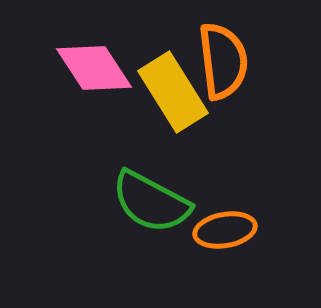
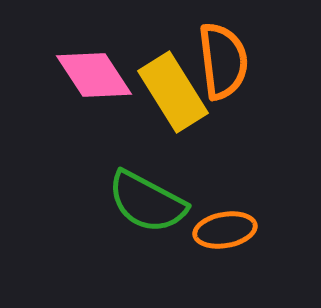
pink diamond: moved 7 px down
green semicircle: moved 4 px left
